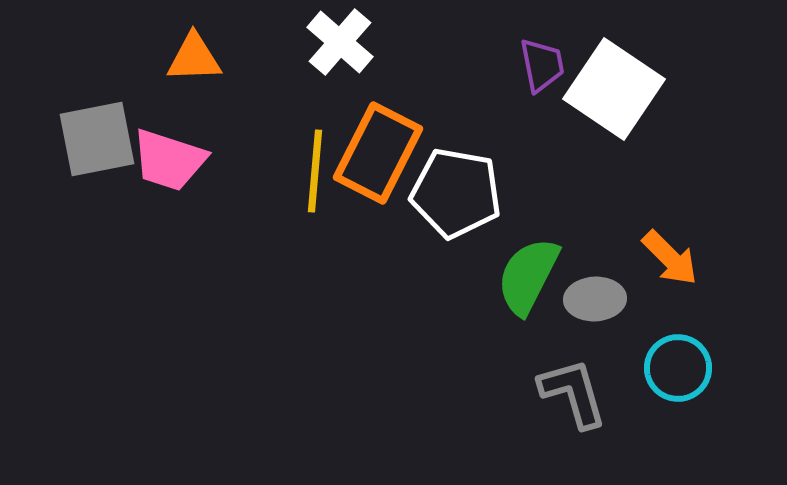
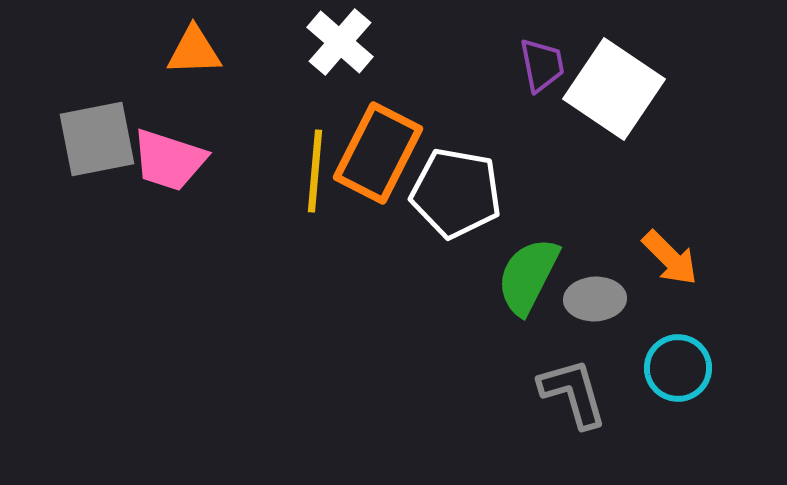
orange triangle: moved 7 px up
